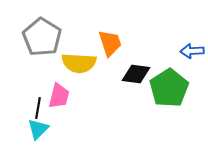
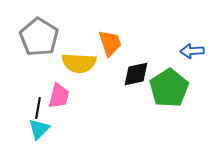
gray pentagon: moved 3 px left
black diamond: rotated 20 degrees counterclockwise
cyan triangle: moved 1 px right
